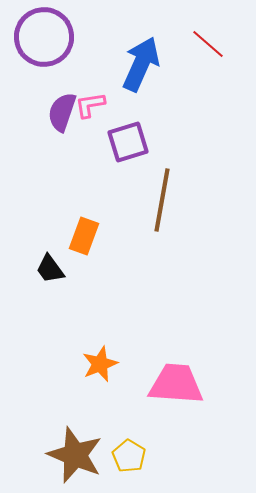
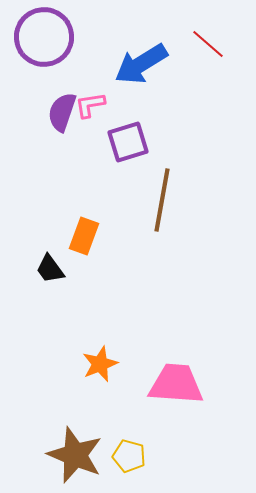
blue arrow: rotated 146 degrees counterclockwise
yellow pentagon: rotated 16 degrees counterclockwise
